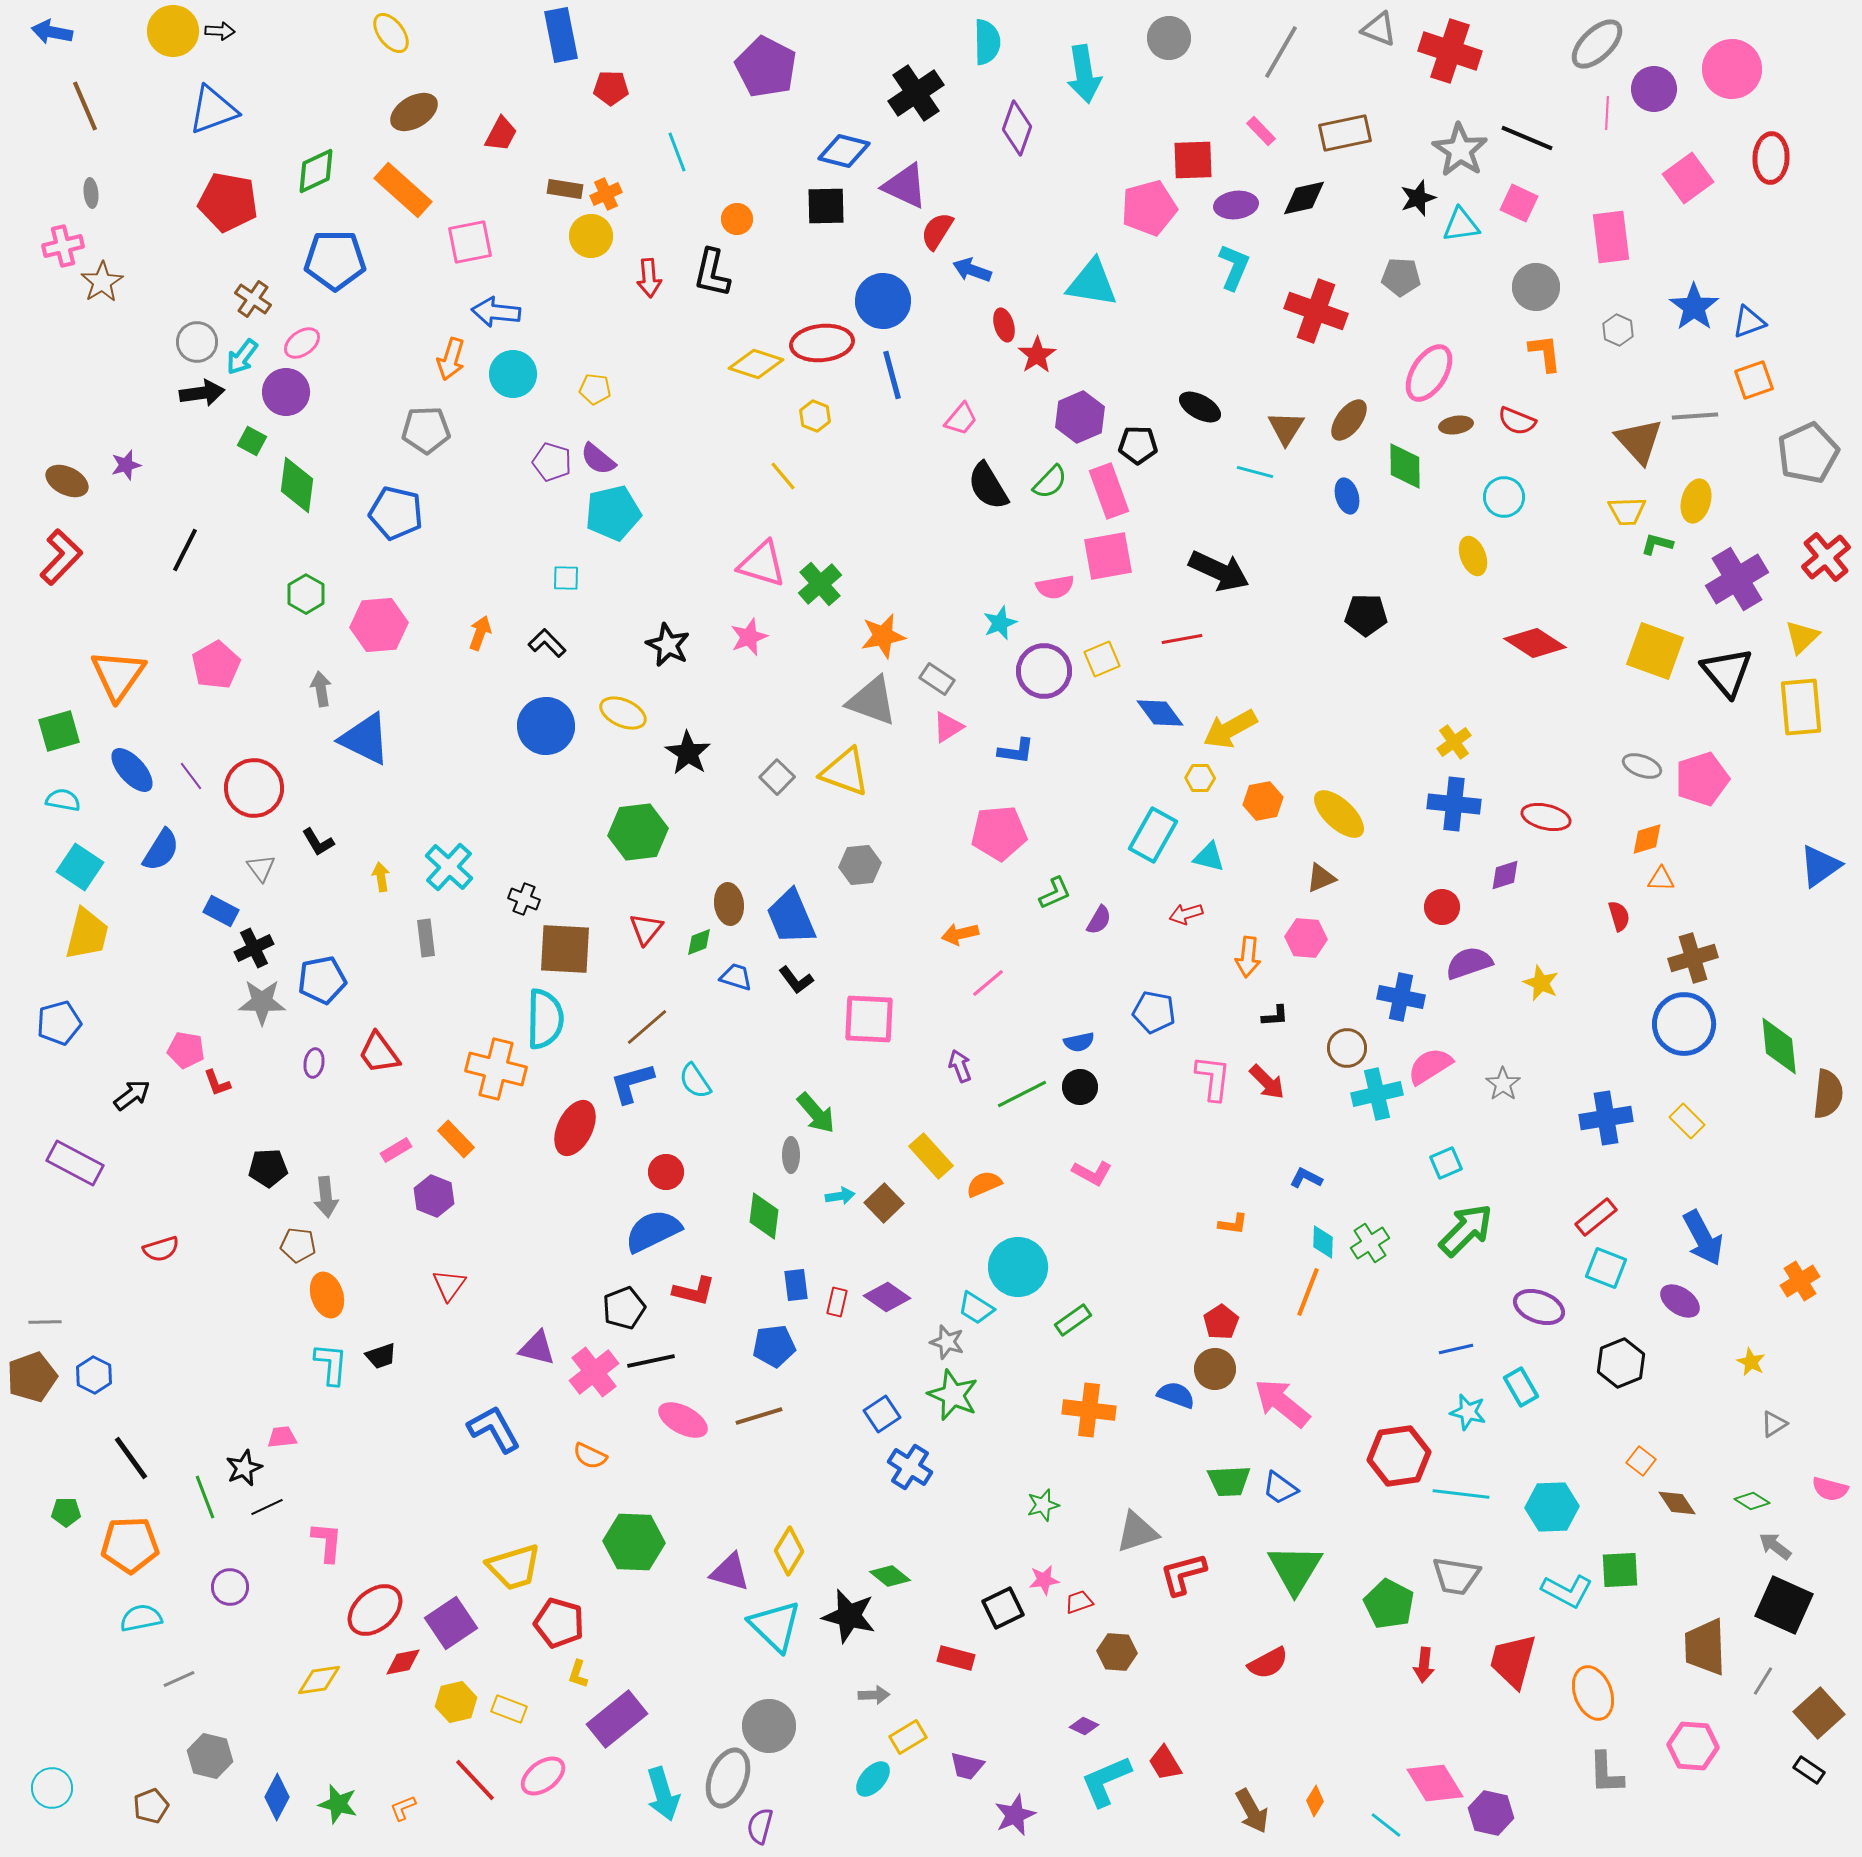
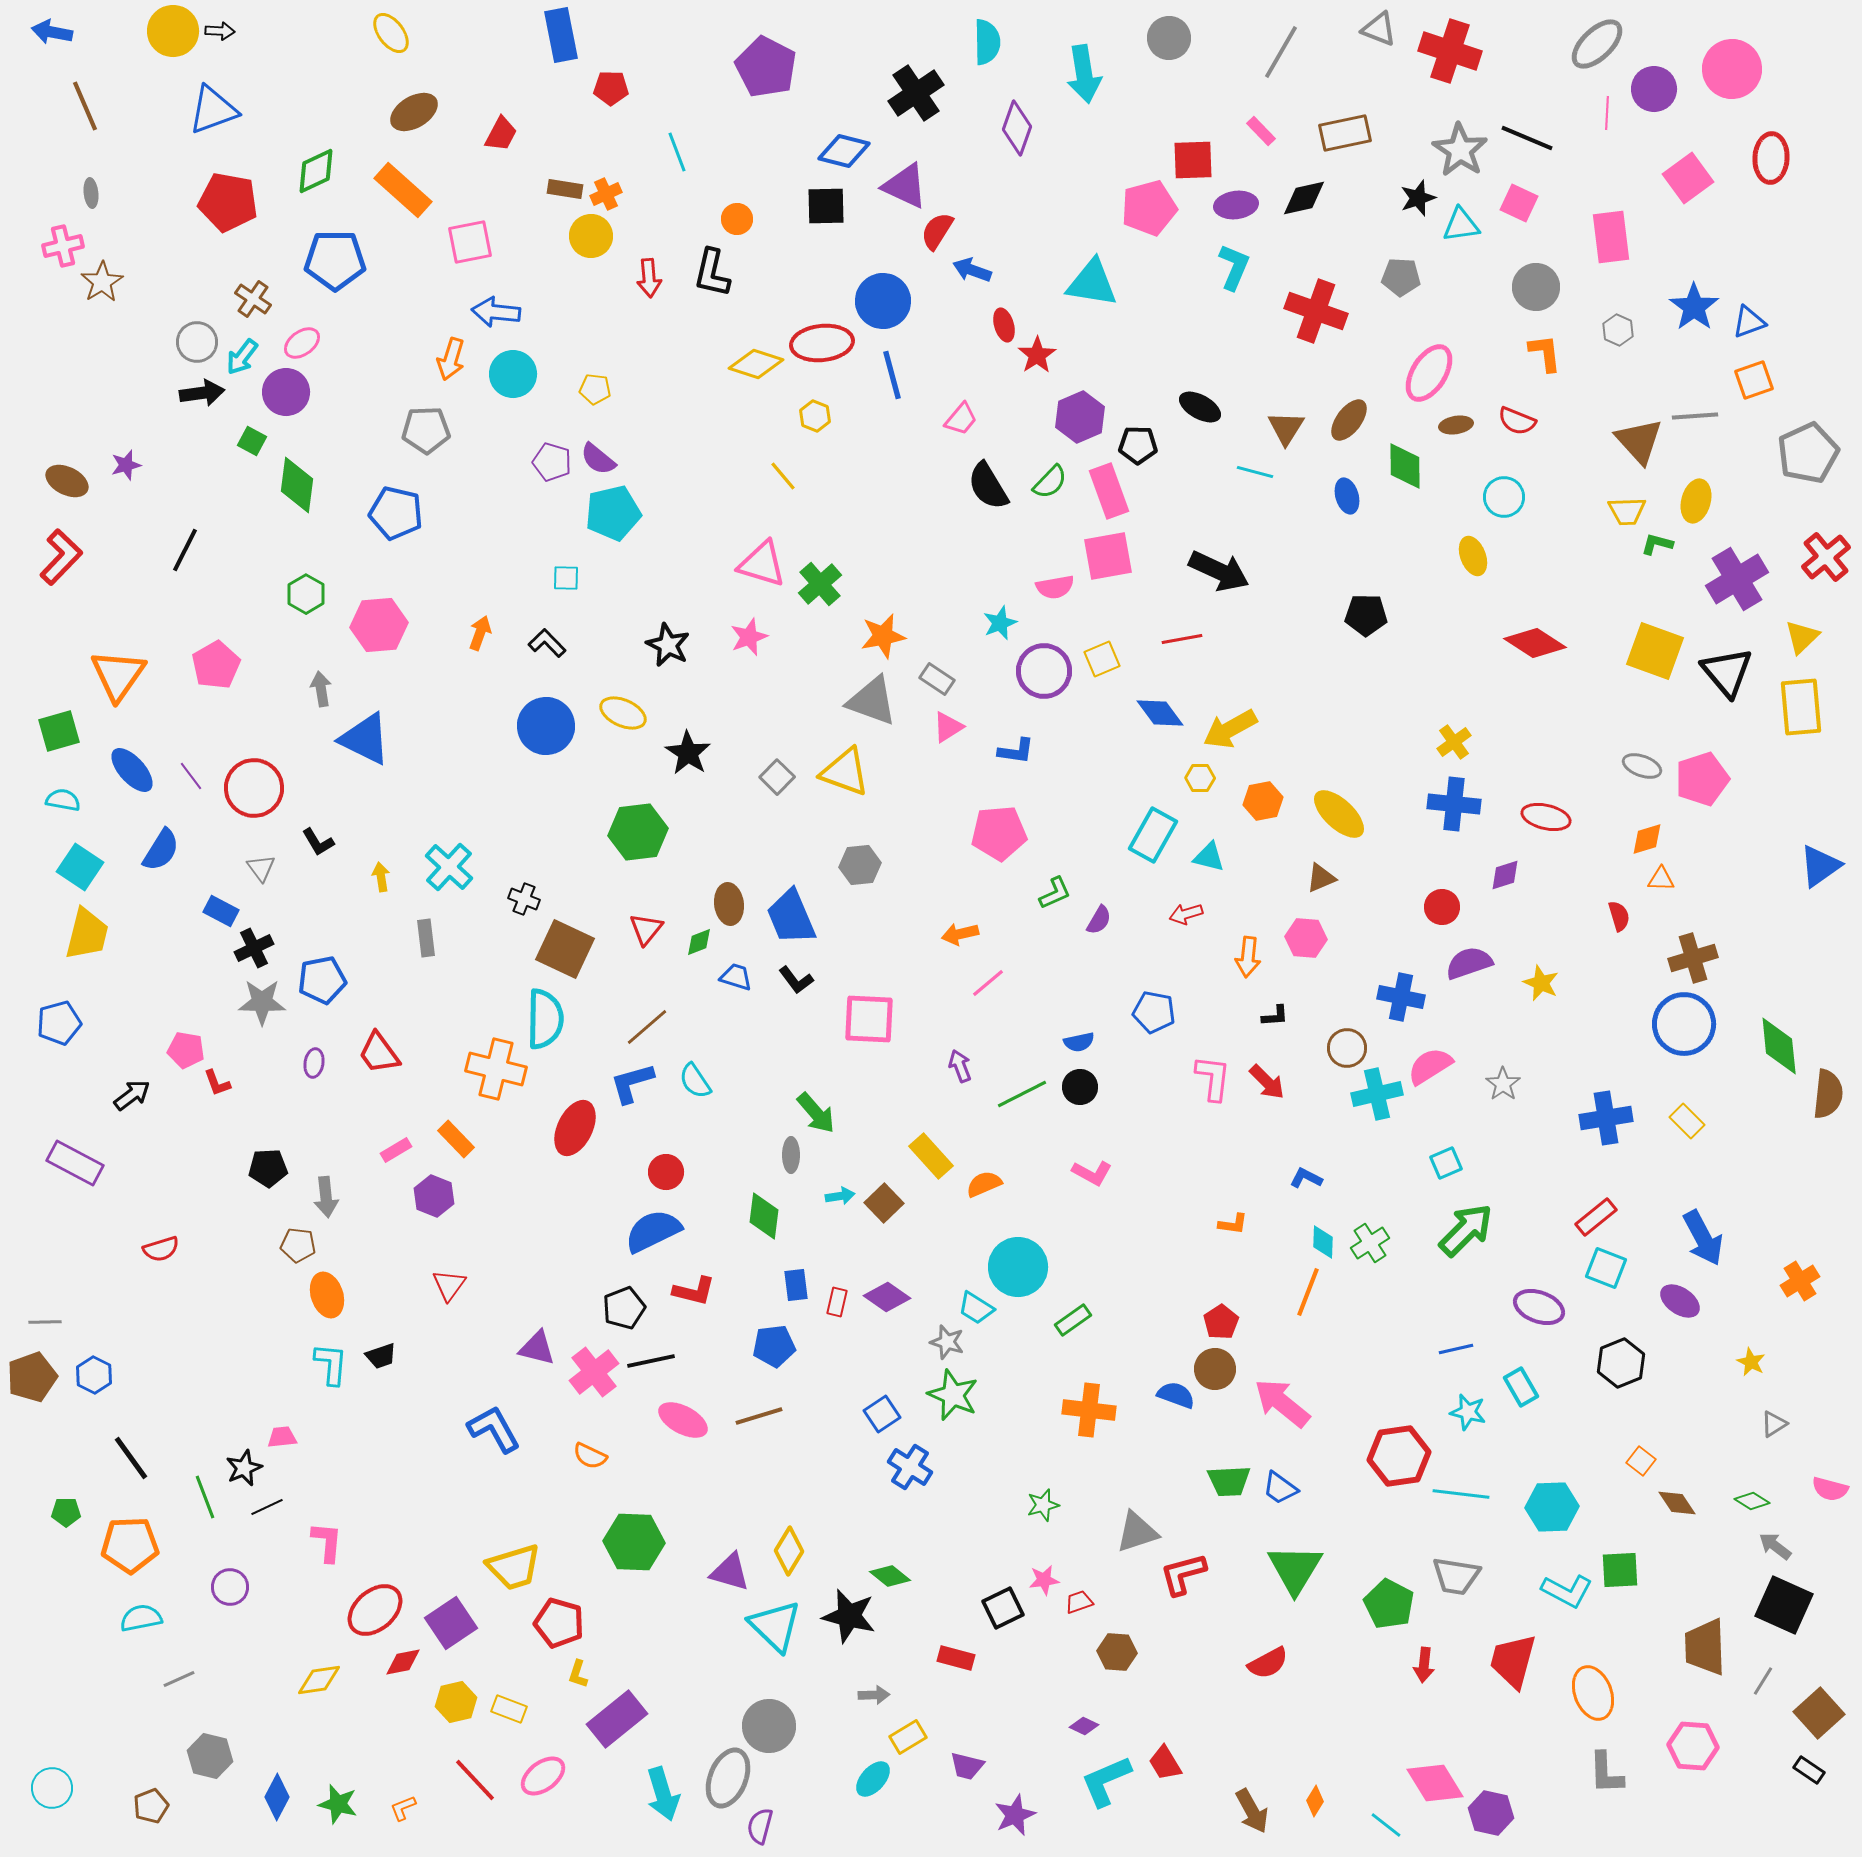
brown square at (565, 949): rotated 22 degrees clockwise
